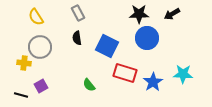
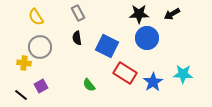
red rectangle: rotated 15 degrees clockwise
black line: rotated 24 degrees clockwise
